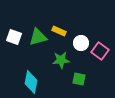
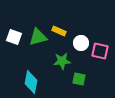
pink square: rotated 24 degrees counterclockwise
green star: moved 1 px right, 1 px down
